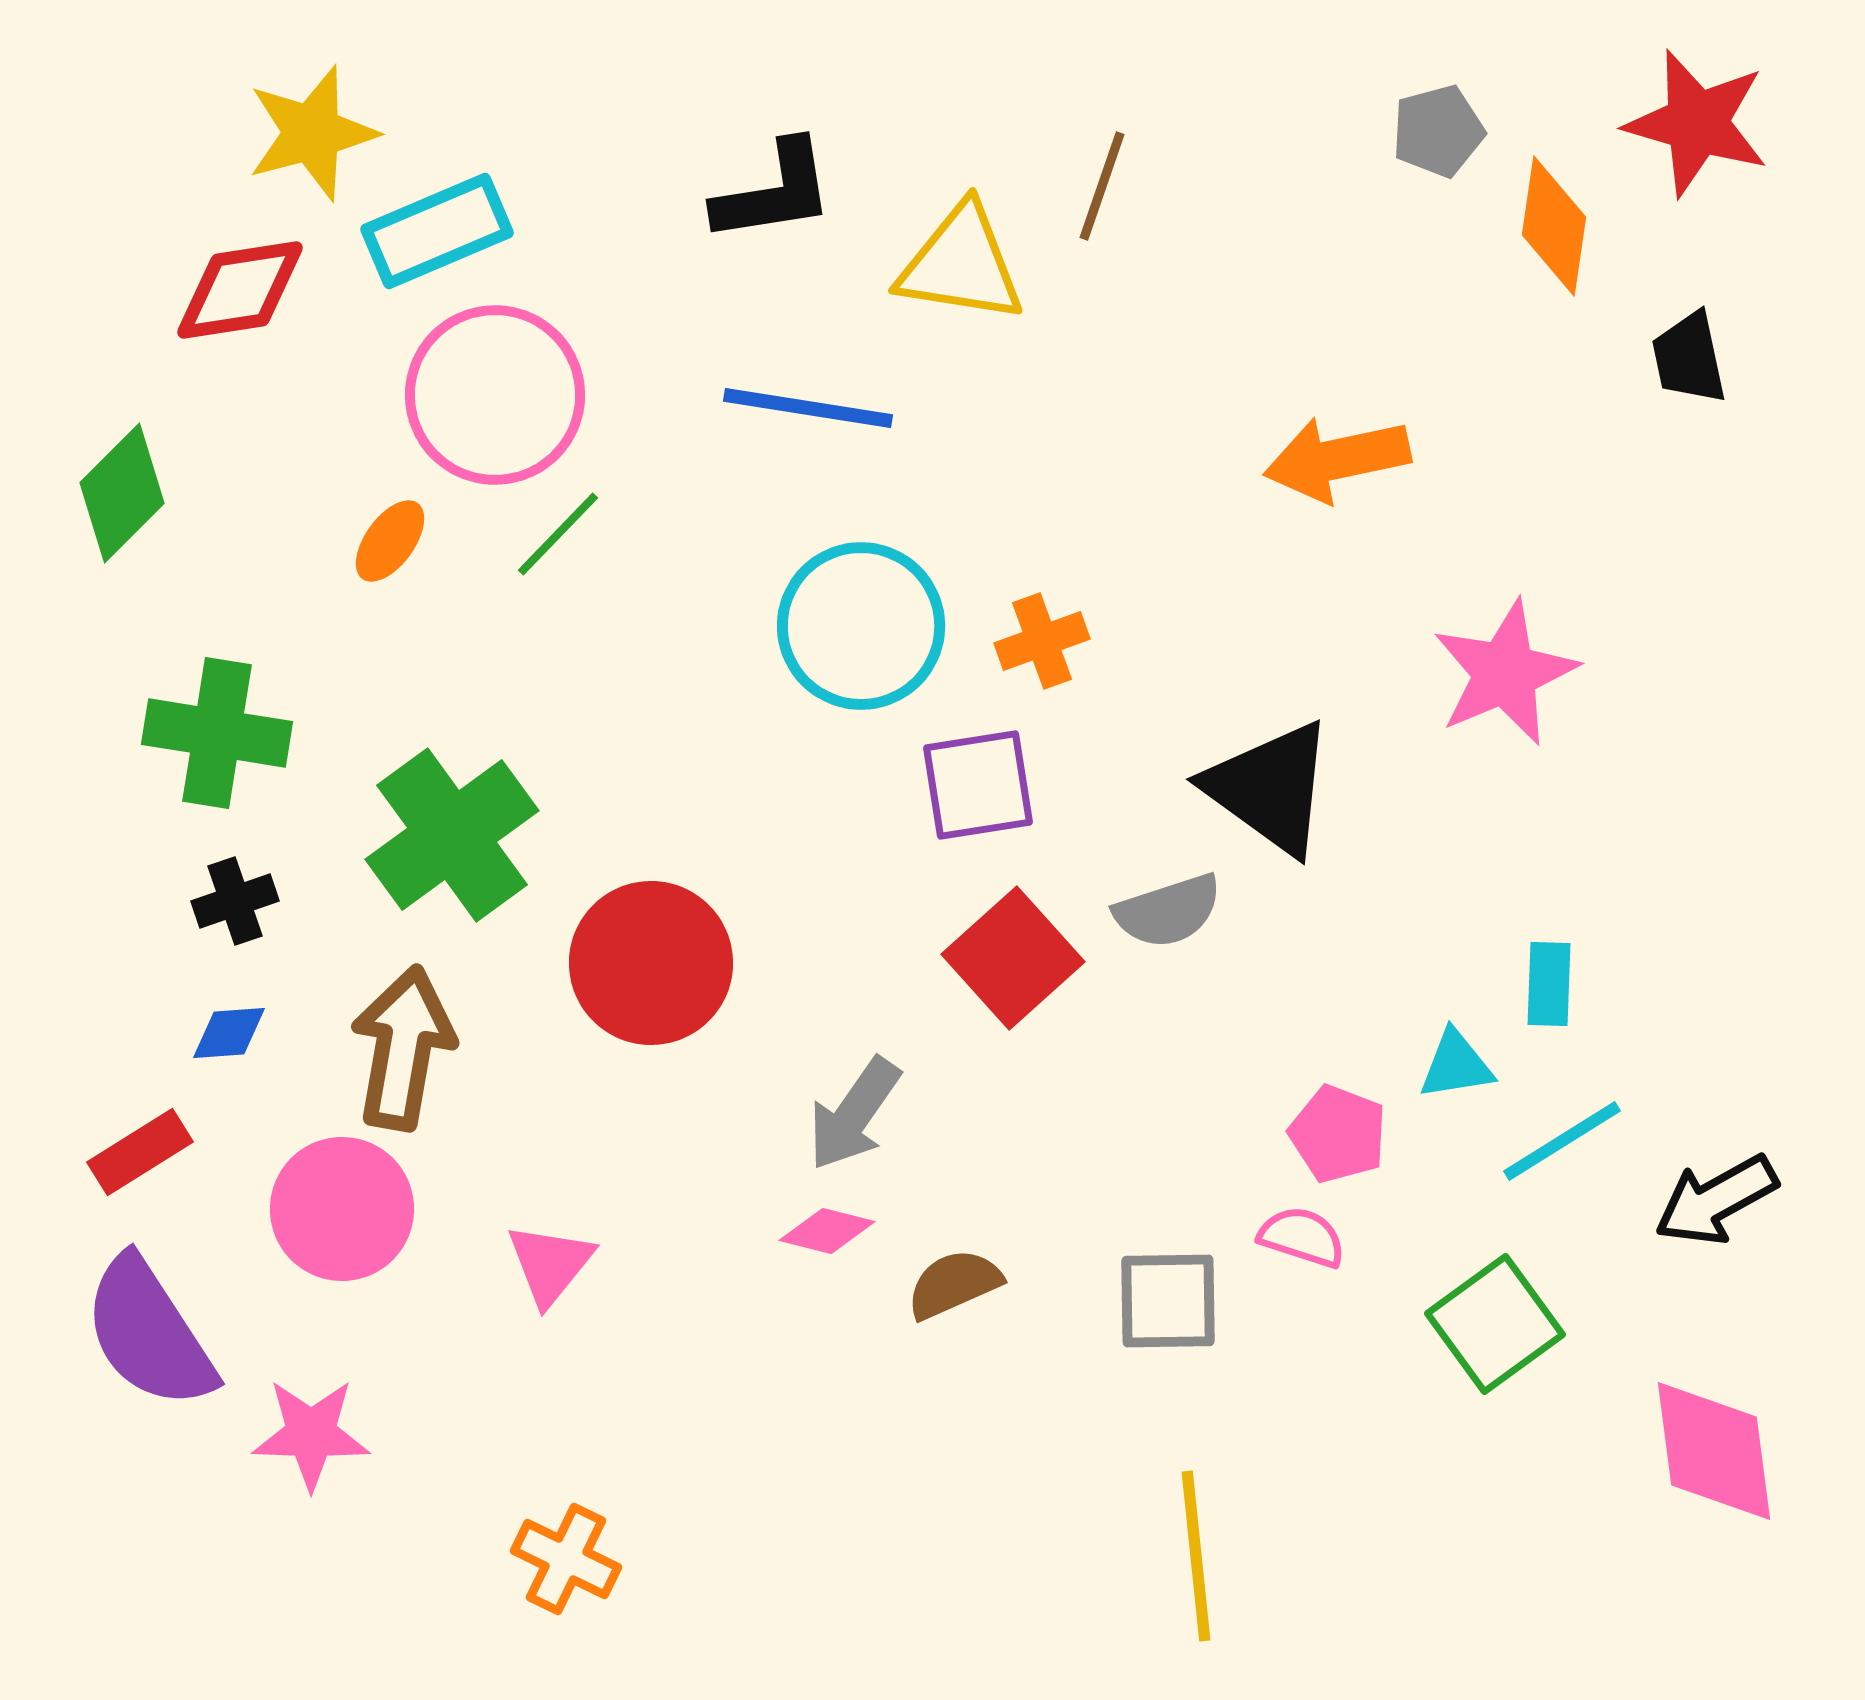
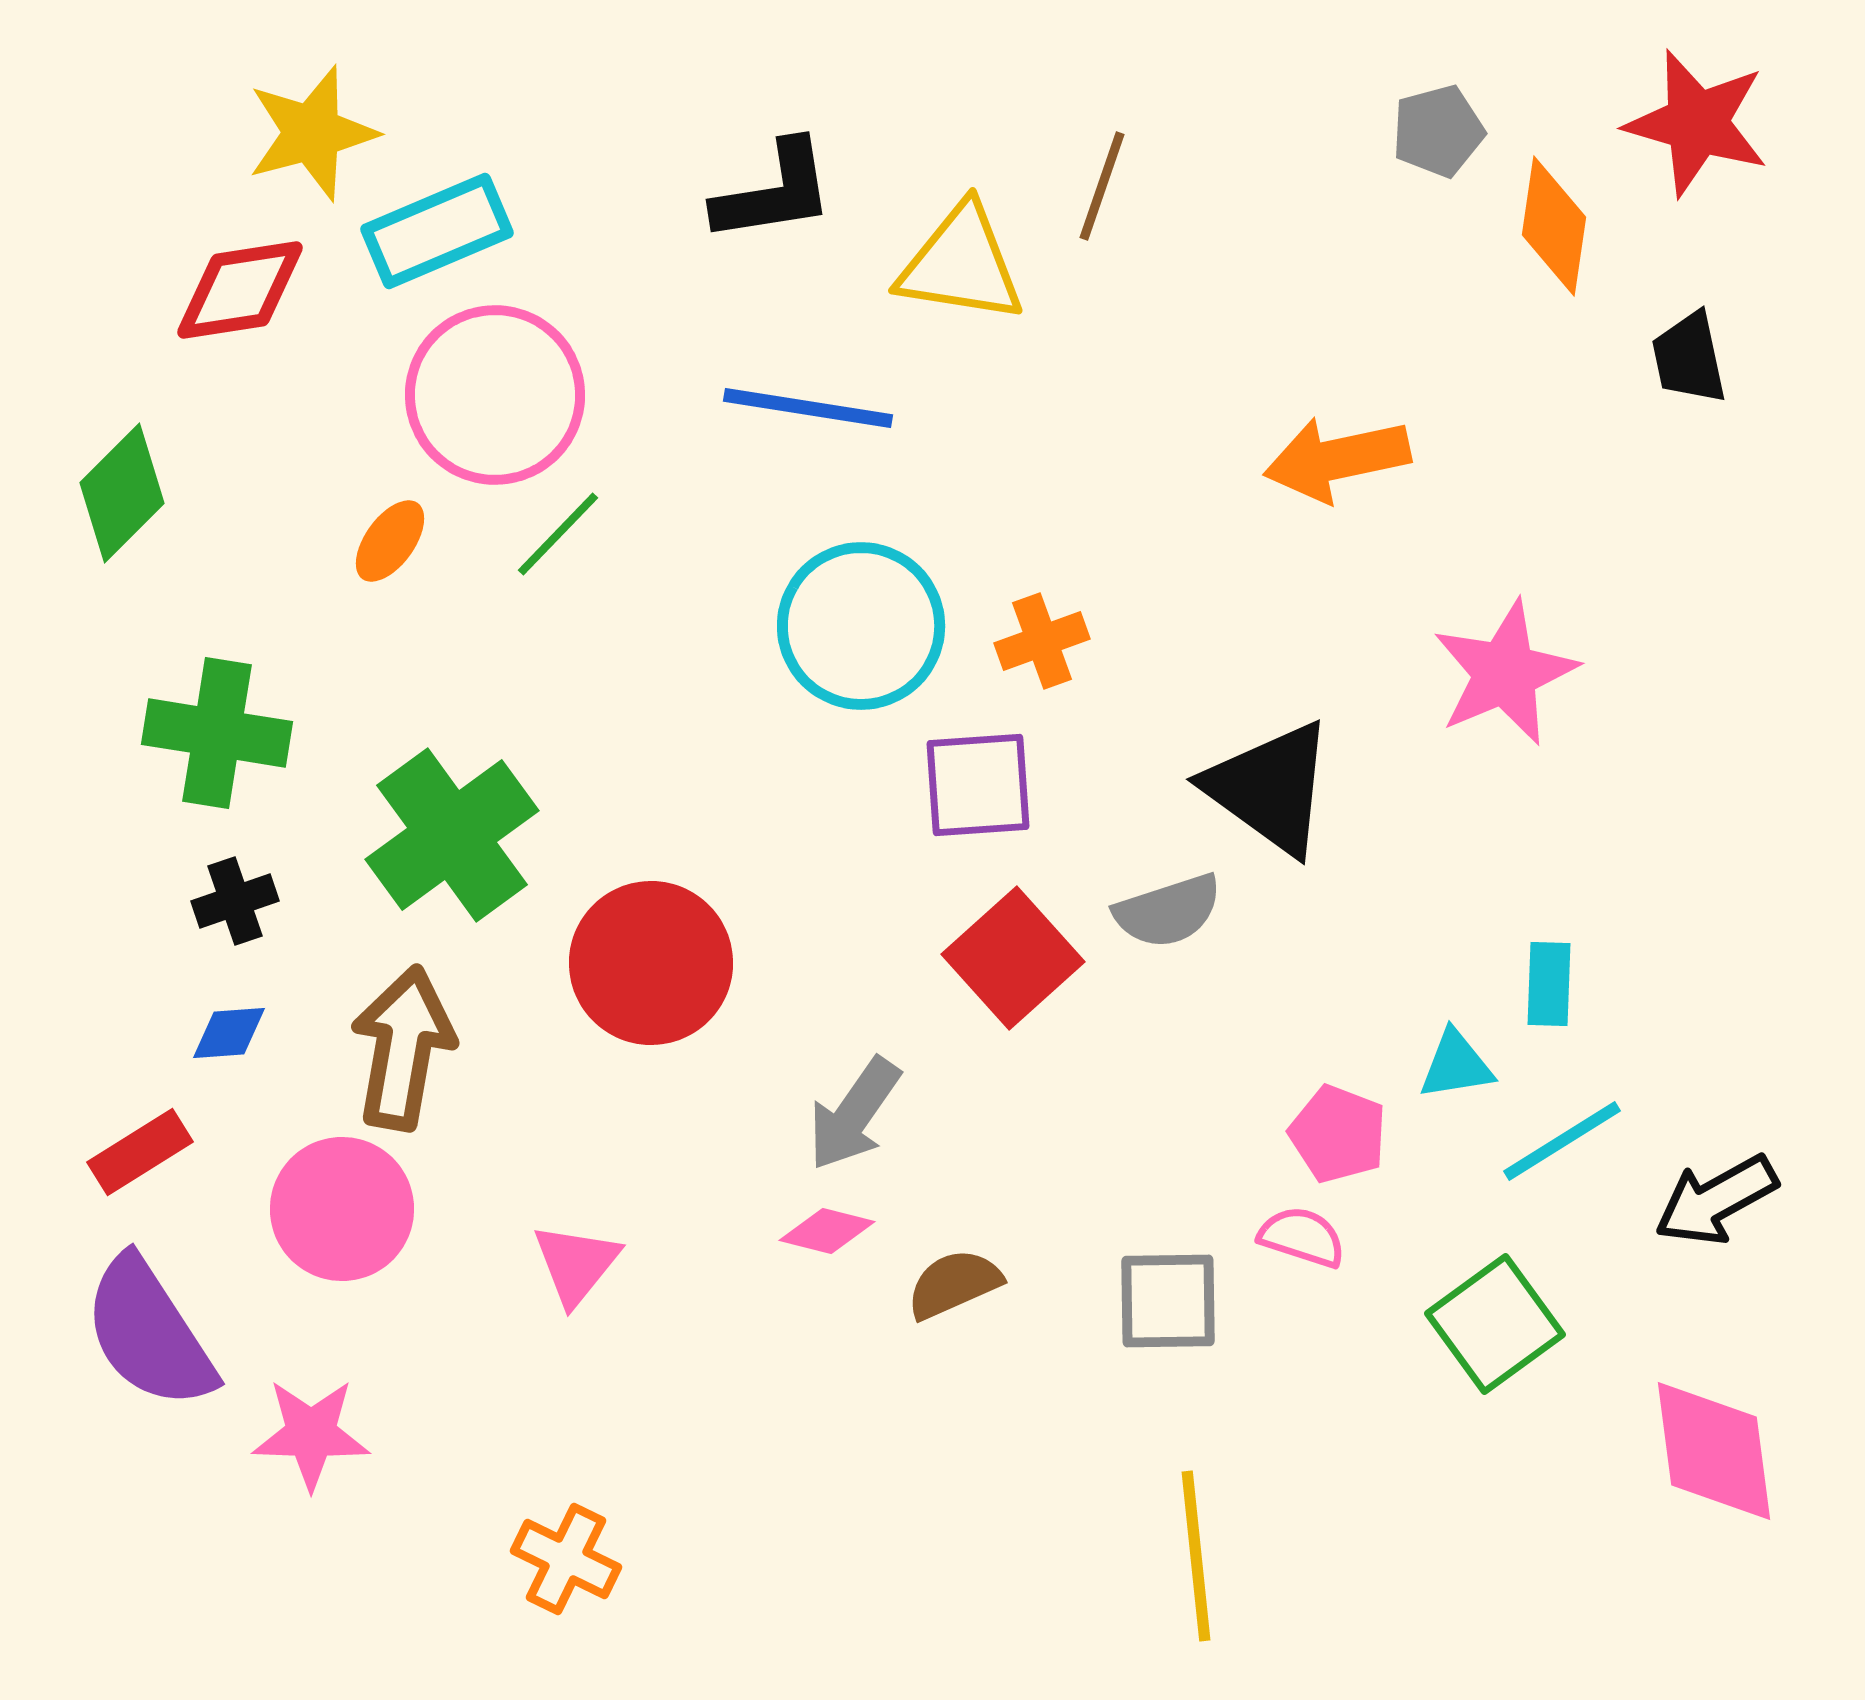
purple square at (978, 785): rotated 5 degrees clockwise
pink triangle at (550, 1264): moved 26 px right
